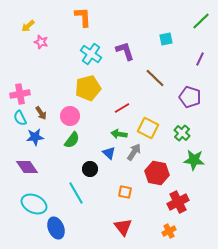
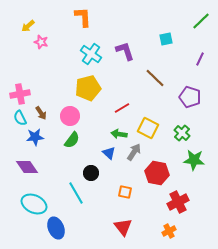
black circle: moved 1 px right, 4 px down
